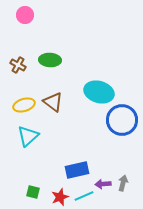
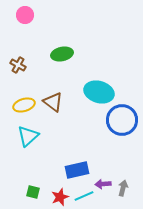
green ellipse: moved 12 px right, 6 px up; rotated 15 degrees counterclockwise
gray arrow: moved 5 px down
